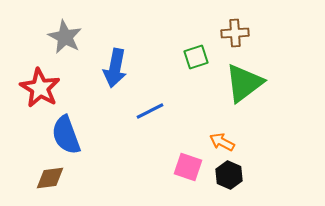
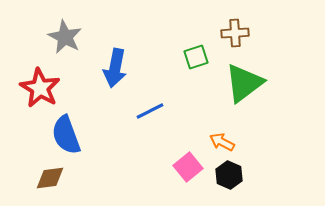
pink square: rotated 32 degrees clockwise
